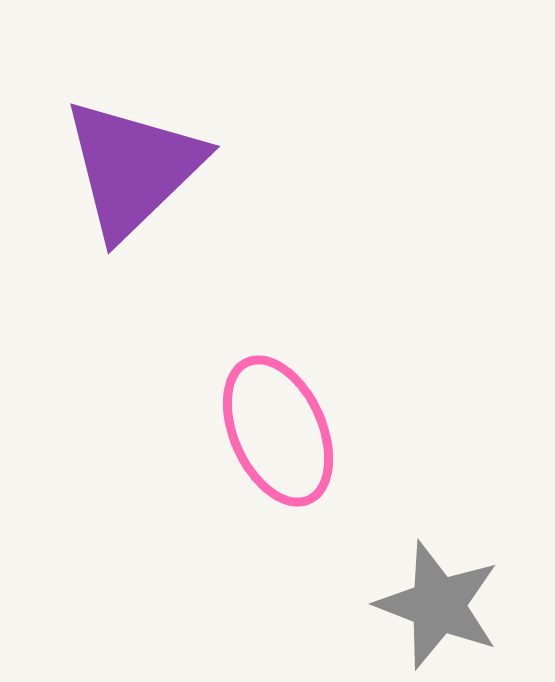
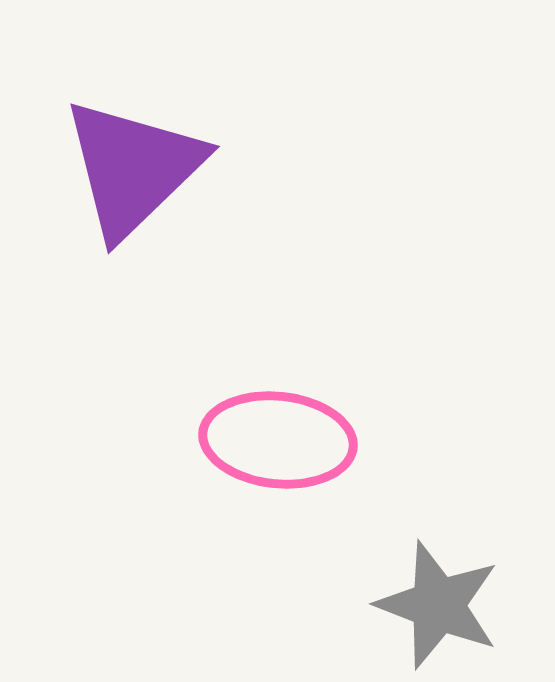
pink ellipse: moved 9 px down; rotated 60 degrees counterclockwise
